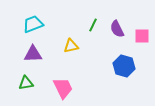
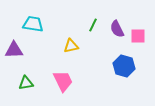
cyan trapezoid: rotated 30 degrees clockwise
pink square: moved 4 px left
purple triangle: moved 19 px left, 4 px up
pink trapezoid: moved 7 px up
